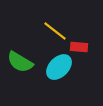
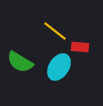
red rectangle: moved 1 px right
cyan ellipse: rotated 12 degrees counterclockwise
